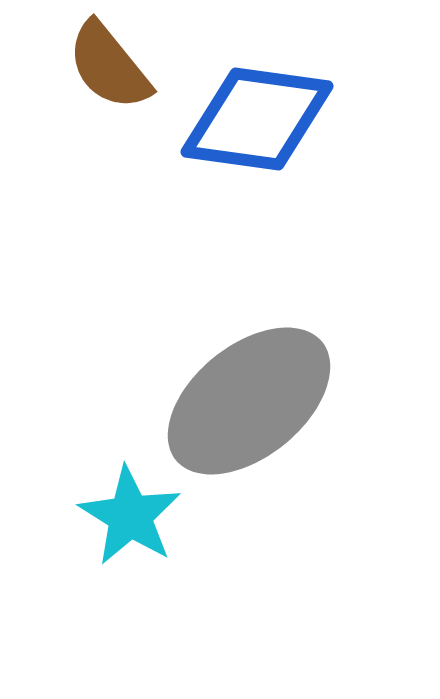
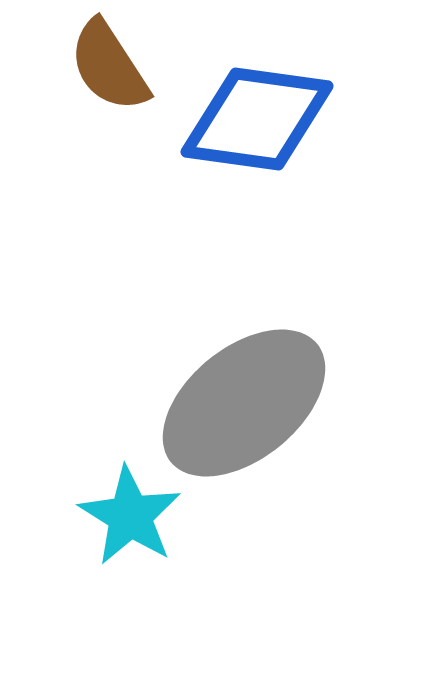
brown semicircle: rotated 6 degrees clockwise
gray ellipse: moved 5 px left, 2 px down
